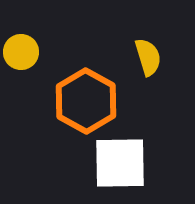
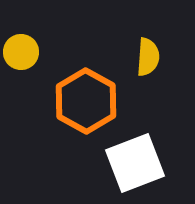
yellow semicircle: rotated 21 degrees clockwise
white square: moved 15 px right; rotated 20 degrees counterclockwise
